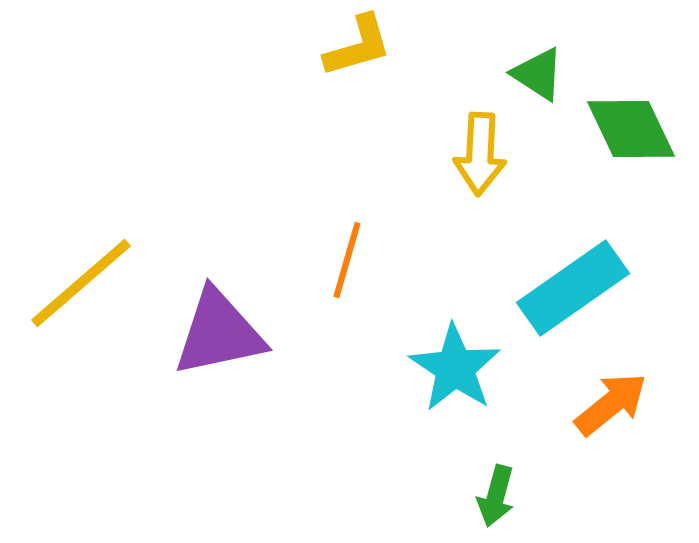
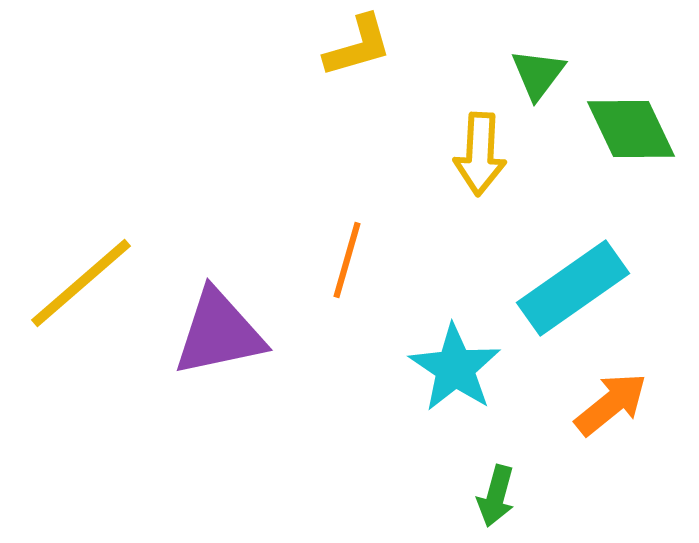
green triangle: rotated 34 degrees clockwise
